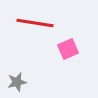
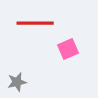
red line: rotated 9 degrees counterclockwise
